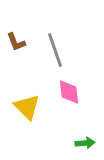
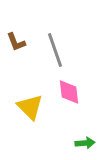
yellow triangle: moved 3 px right
